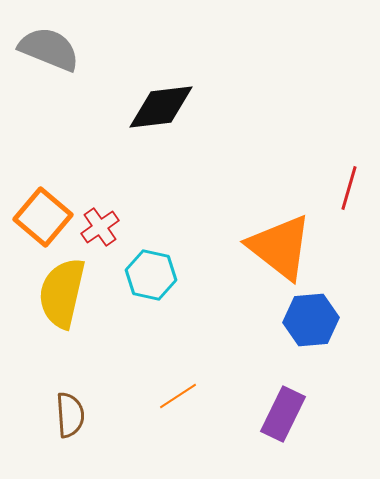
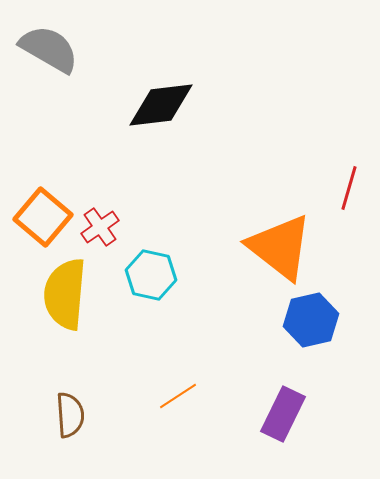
gray semicircle: rotated 8 degrees clockwise
black diamond: moved 2 px up
yellow semicircle: moved 3 px right, 1 px down; rotated 8 degrees counterclockwise
blue hexagon: rotated 8 degrees counterclockwise
